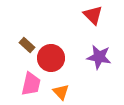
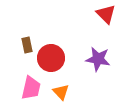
red triangle: moved 13 px right, 1 px up
brown rectangle: rotated 35 degrees clockwise
purple star: moved 1 px left, 2 px down
pink trapezoid: moved 4 px down
